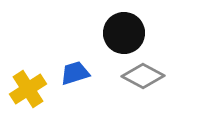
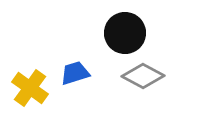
black circle: moved 1 px right
yellow cross: moved 2 px right, 1 px up; rotated 21 degrees counterclockwise
